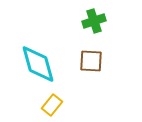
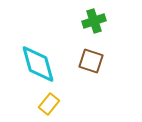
brown square: rotated 15 degrees clockwise
yellow rectangle: moved 3 px left, 1 px up
